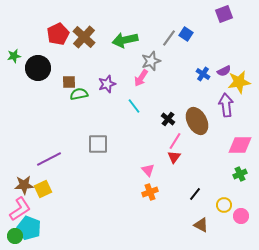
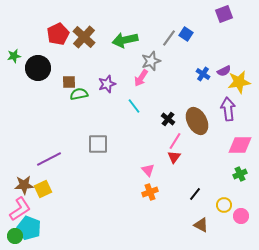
purple arrow: moved 2 px right, 4 px down
